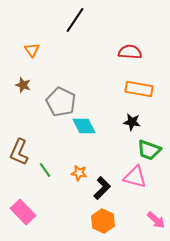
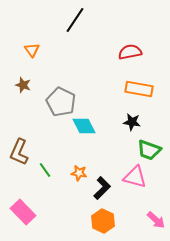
red semicircle: rotated 15 degrees counterclockwise
